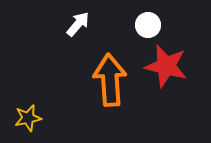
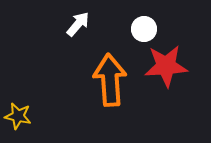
white circle: moved 4 px left, 4 px down
red star: rotated 18 degrees counterclockwise
yellow star: moved 10 px left, 2 px up; rotated 24 degrees clockwise
